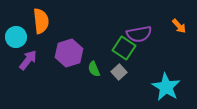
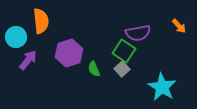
purple semicircle: moved 1 px left, 1 px up
green square: moved 3 px down
gray square: moved 3 px right, 3 px up
cyan star: moved 4 px left
